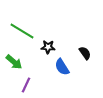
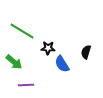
black star: moved 1 px down
black semicircle: moved 1 px right, 1 px up; rotated 128 degrees counterclockwise
blue semicircle: moved 3 px up
purple line: rotated 63 degrees clockwise
